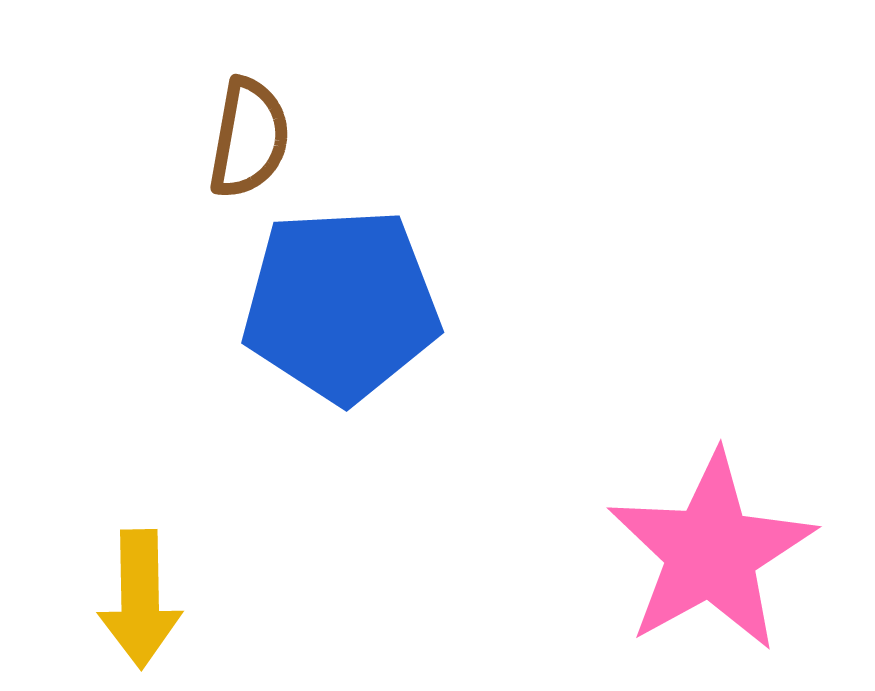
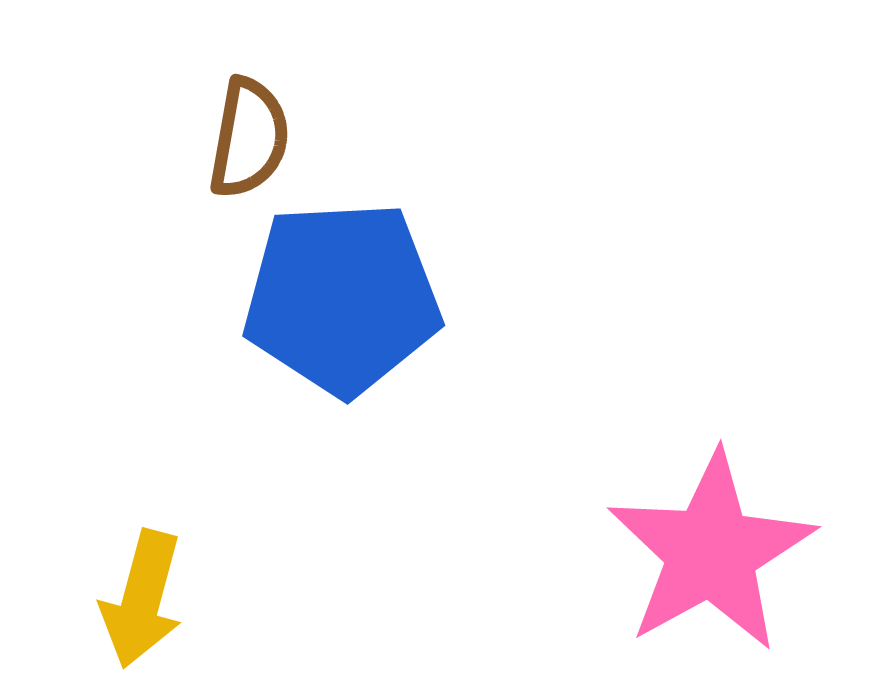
blue pentagon: moved 1 px right, 7 px up
yellow arrow: moved 2 px right; rotated 16 degrees clockwise
